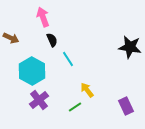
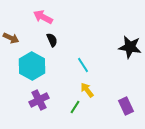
pink arrow: rotated 42 degrees counterclockwise
cyan line: moved 15 px right, 6 px down
cyan hexagon: moved 5 px up
purple cross: rotated 12 degrees clockwise
green line: rotated 24 degrees counterclockwise
